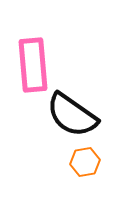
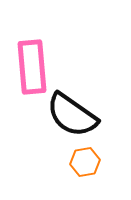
pink rectangle: moved 1 px left, 2 px down
